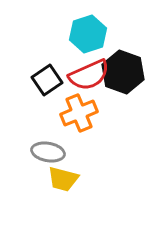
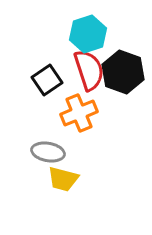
red semicircle: moved 5 px up; rotated 84 degrees counterclockwise
